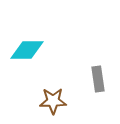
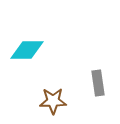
gray rectangle: moved 4 px down
